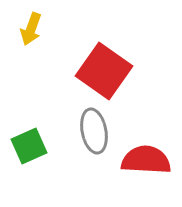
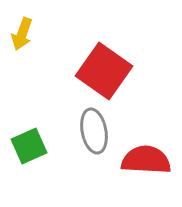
yellow arrow: moved 9 px left, 5 px down
